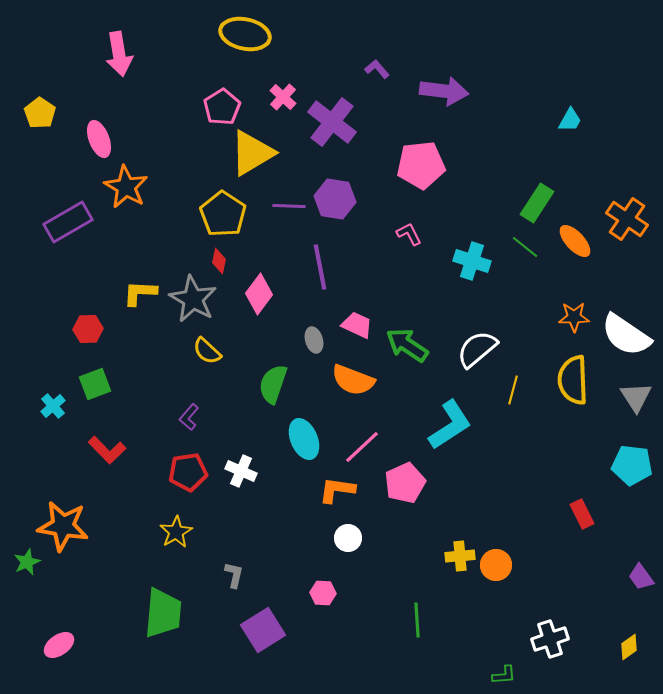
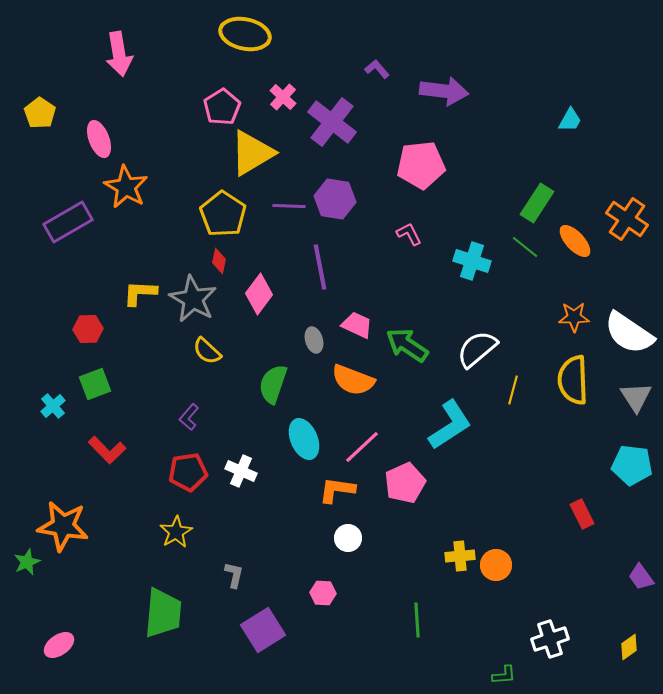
white semicircle at (626, 335): moved 3 px right, 2 px up
